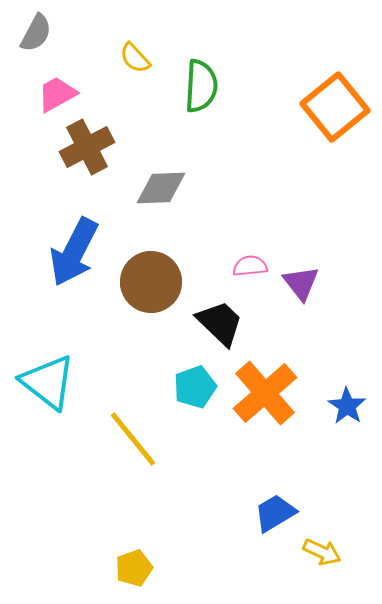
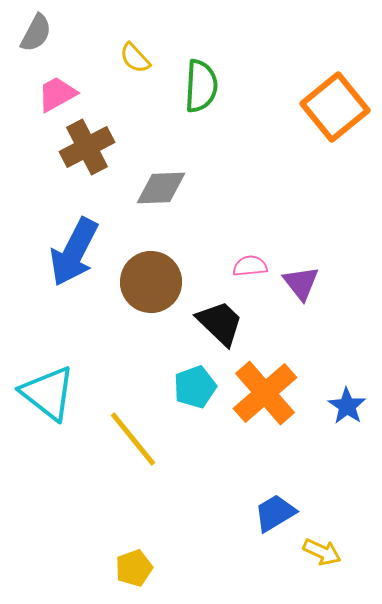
cyan triangle: moved 11 px down
